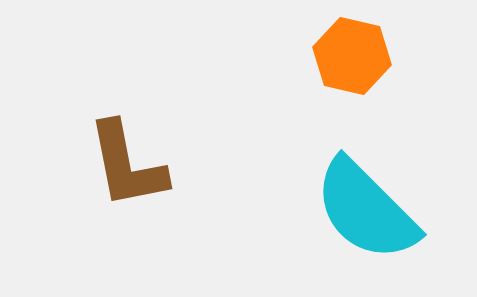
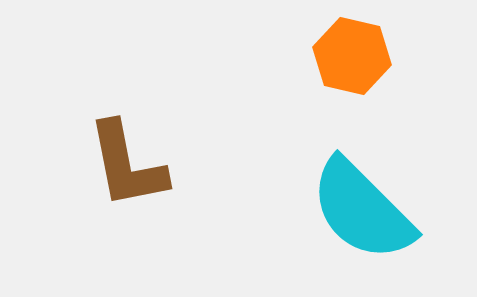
cyan semicircle: moved 4 px left
